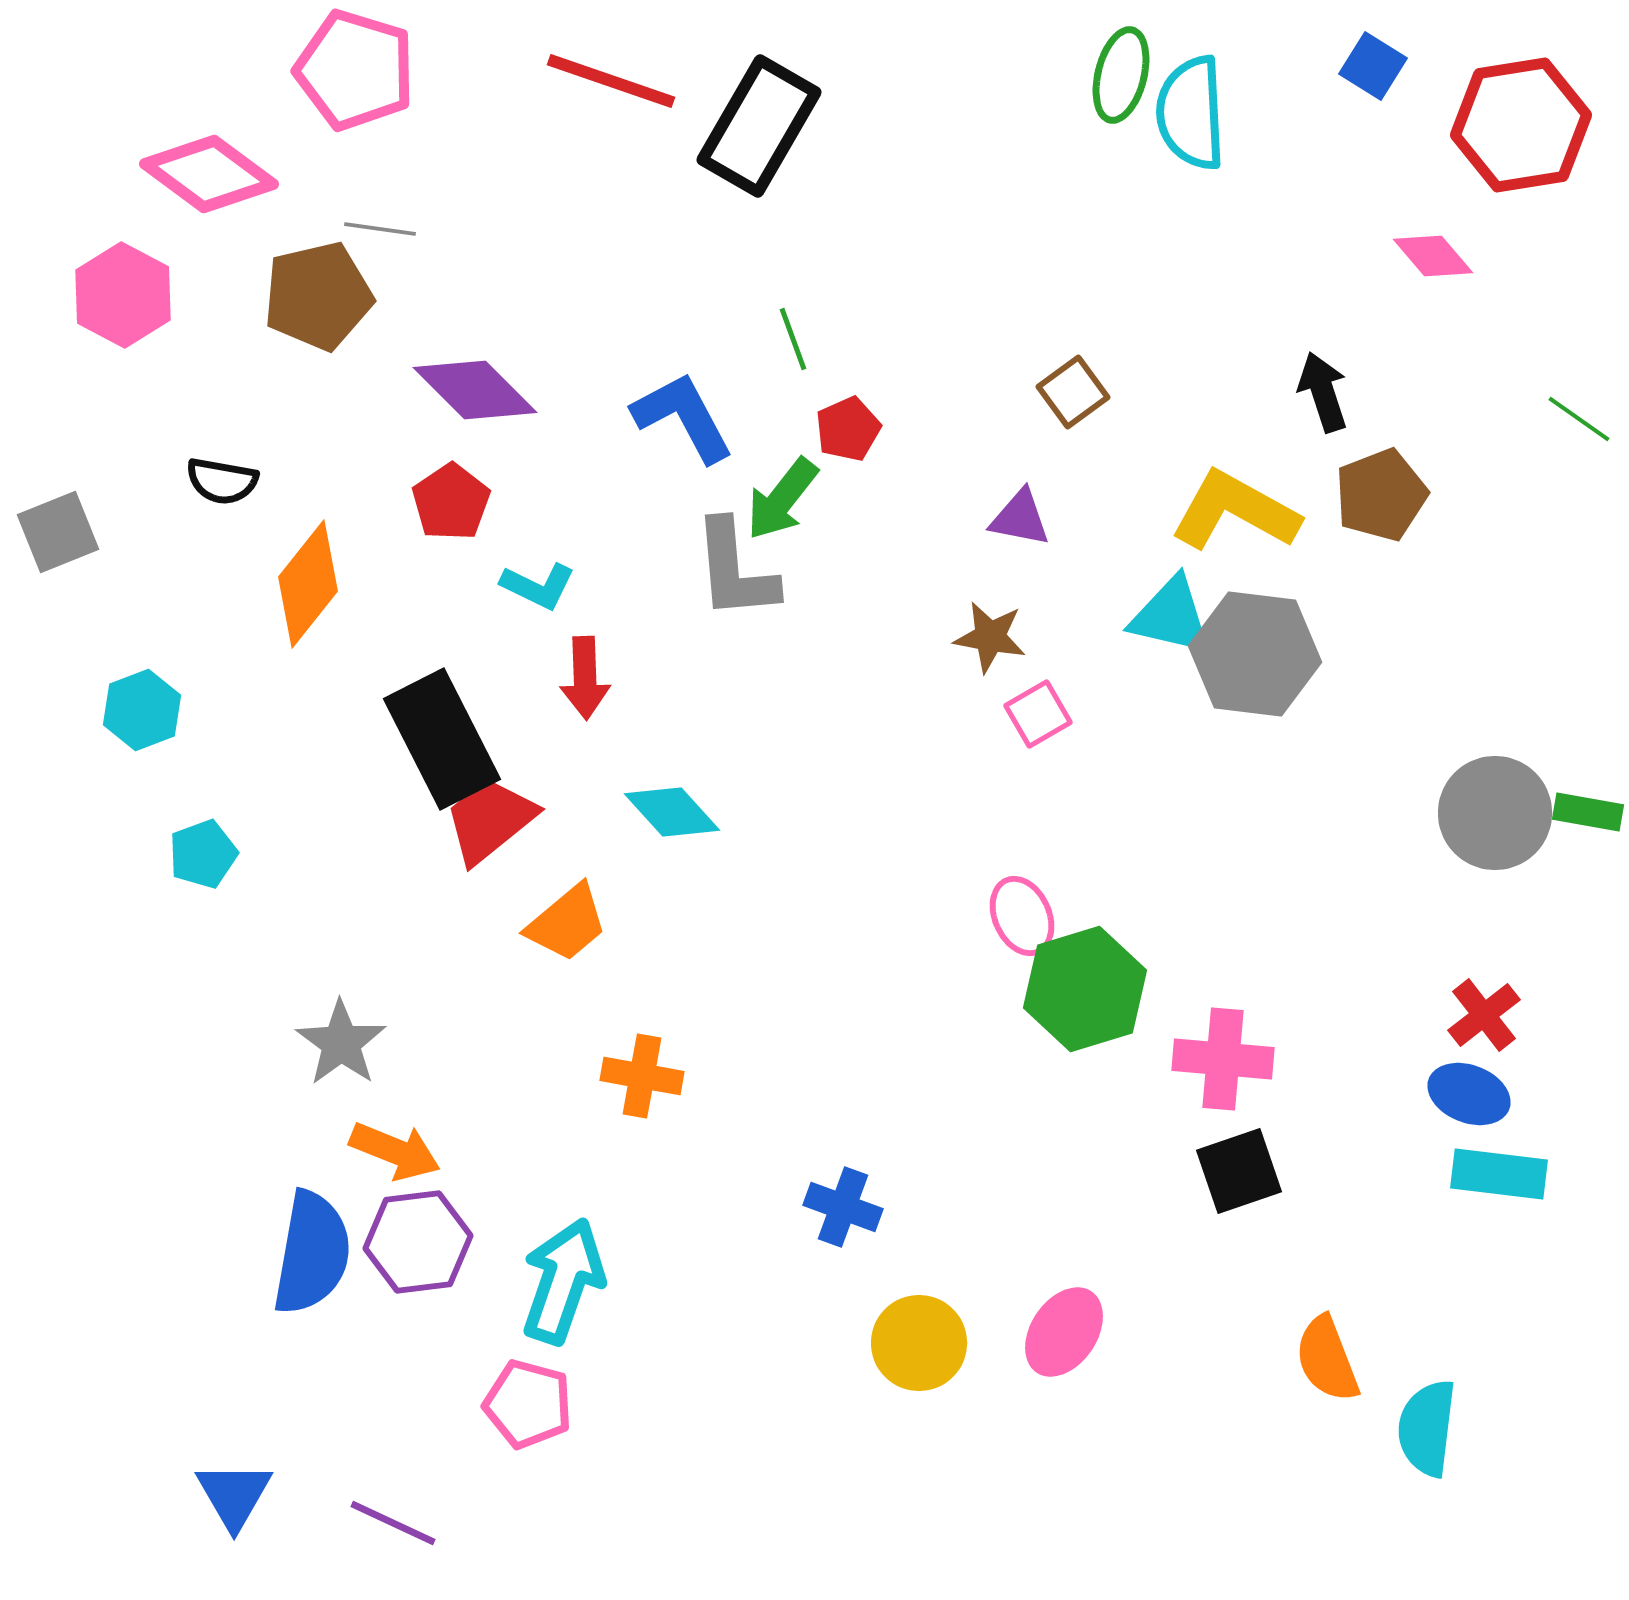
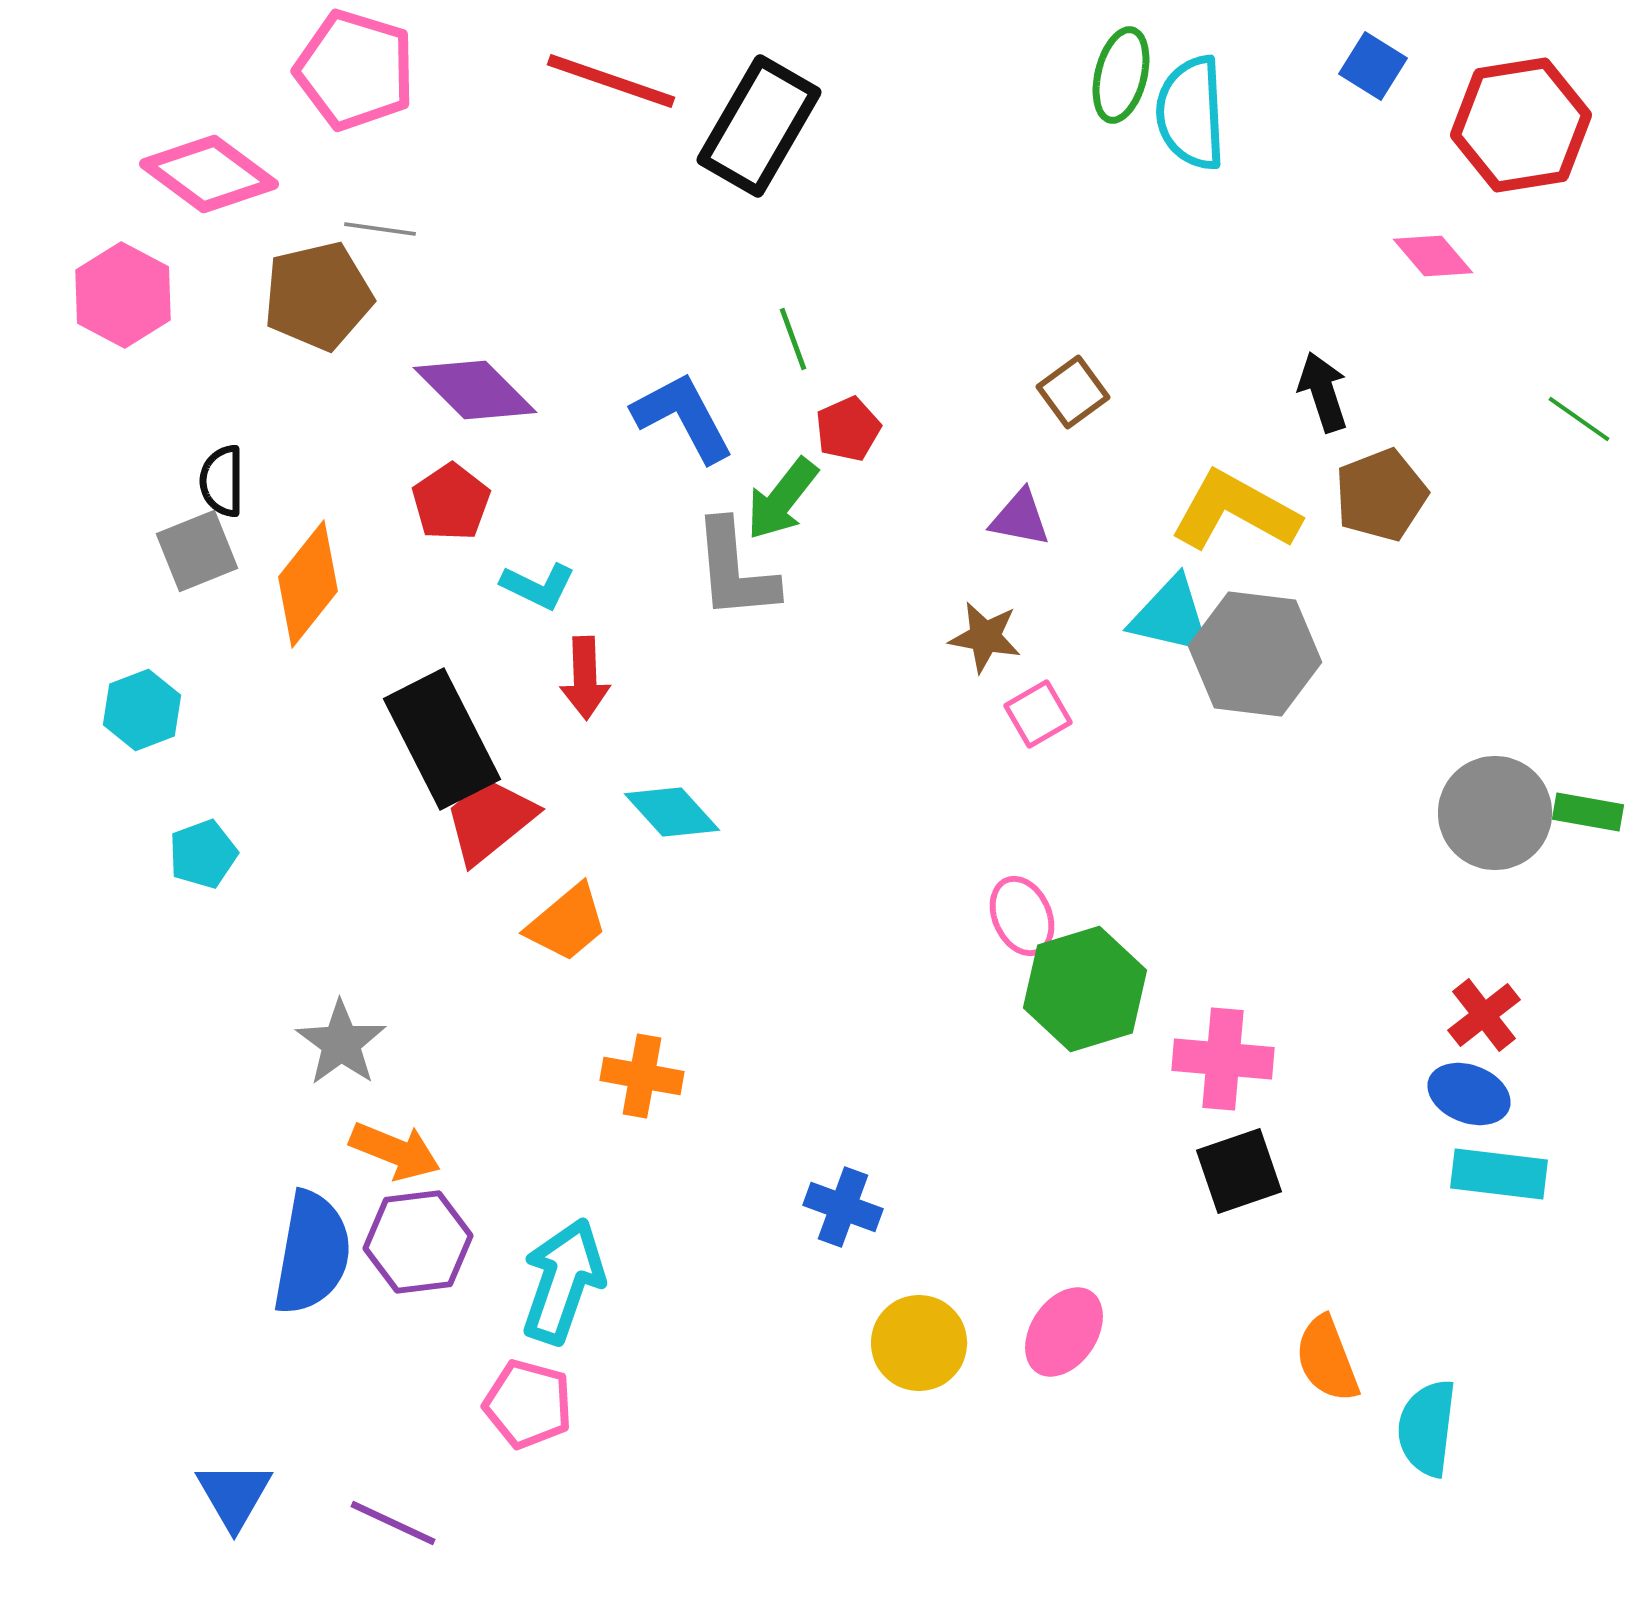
black semicircle at (222, 481): rotated 80 degrees clockwise
gray square at (58, 532): moved 139 px right, 19 px down
brown star at (990, 637): moved 5 px left
